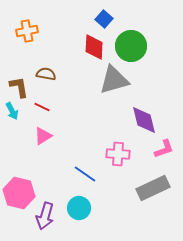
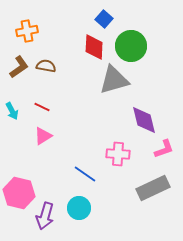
brown semicircle: moved 8 px up
brown L-shape: moved 20 px up; rotated 65 degrees clockwise
